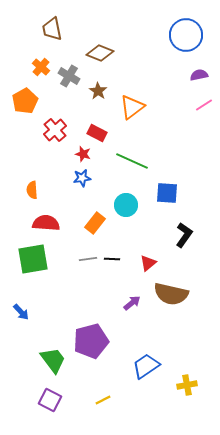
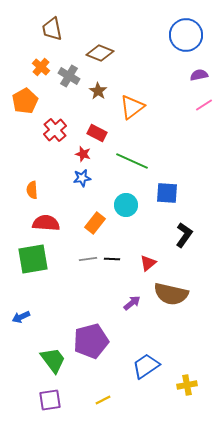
blue arrow: moved 5 px down; rotated 108 degrees clockwise
purple square: rotated 35 degrees counterclockwise
